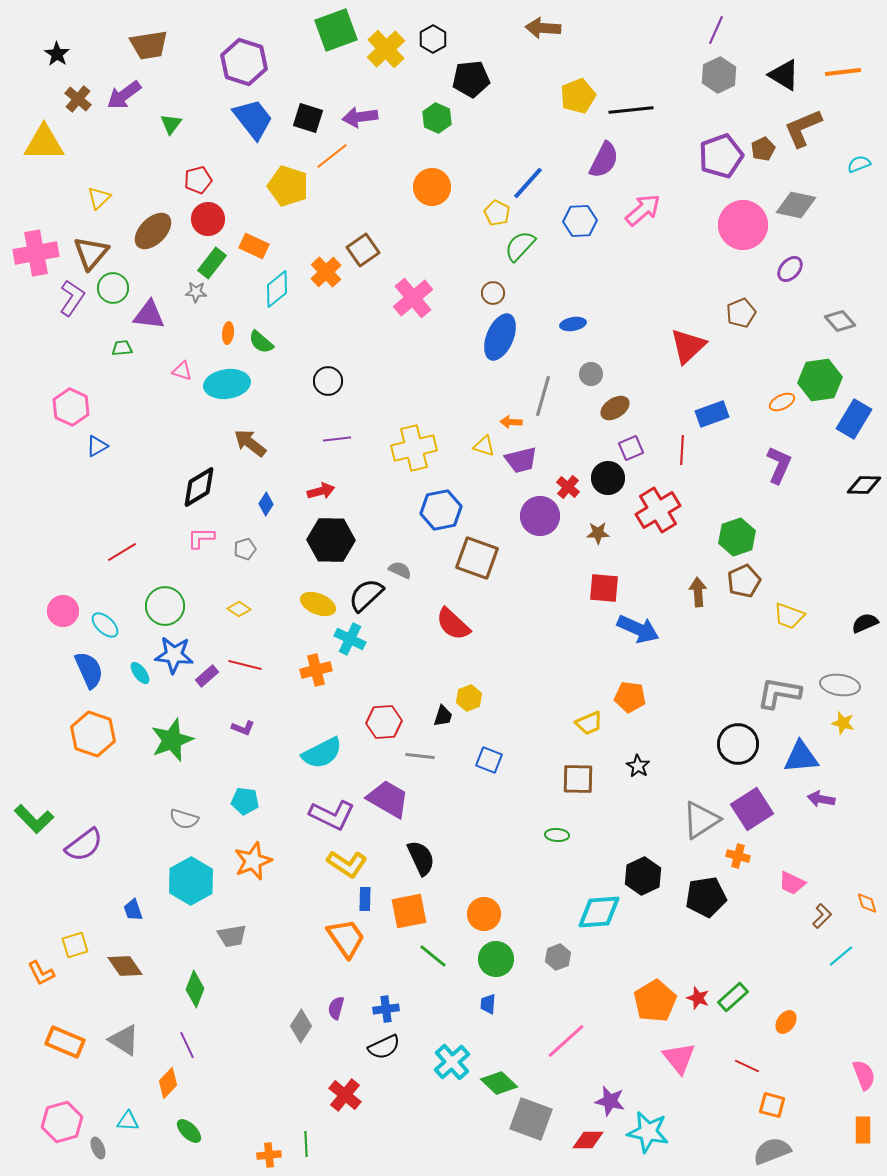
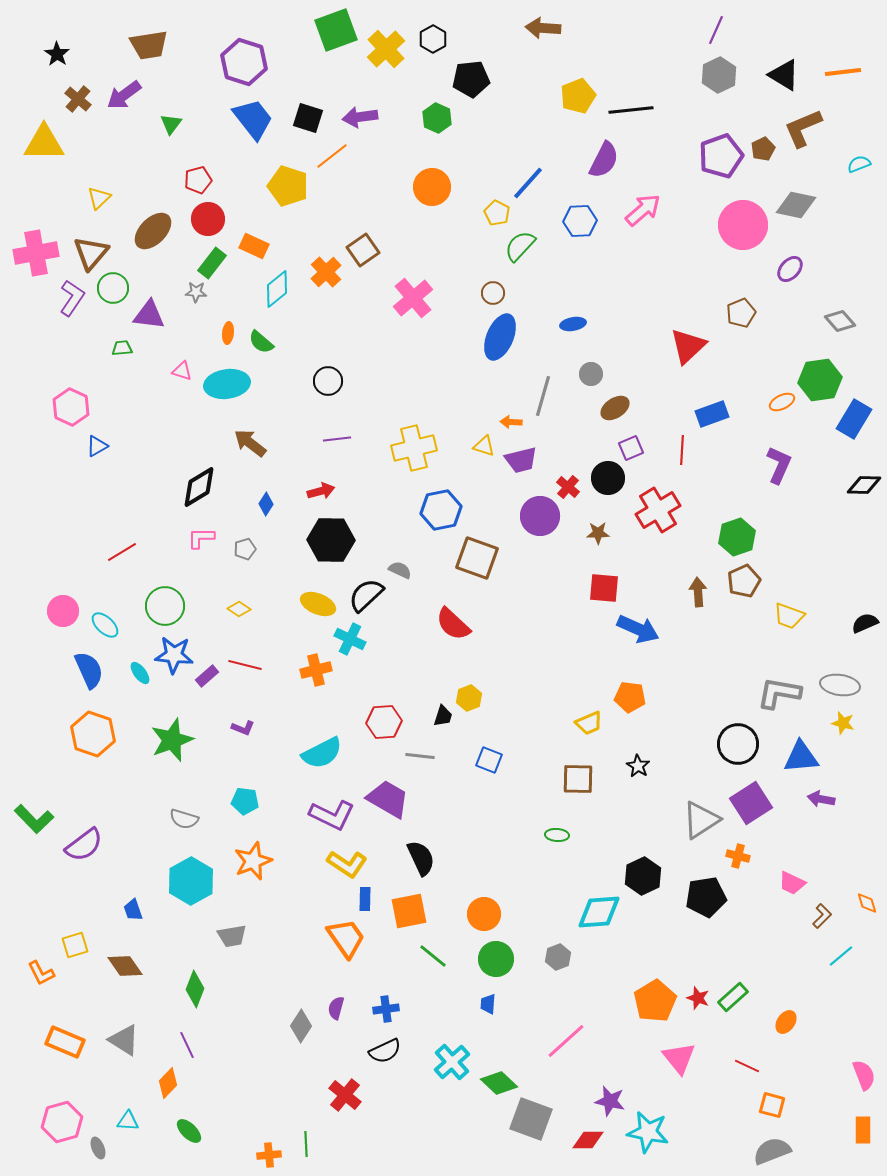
purple square at (752, 809): moved 1 px left, 6 px up
black semicircle at (384, 1047): moved 1 px right, 4 px down
